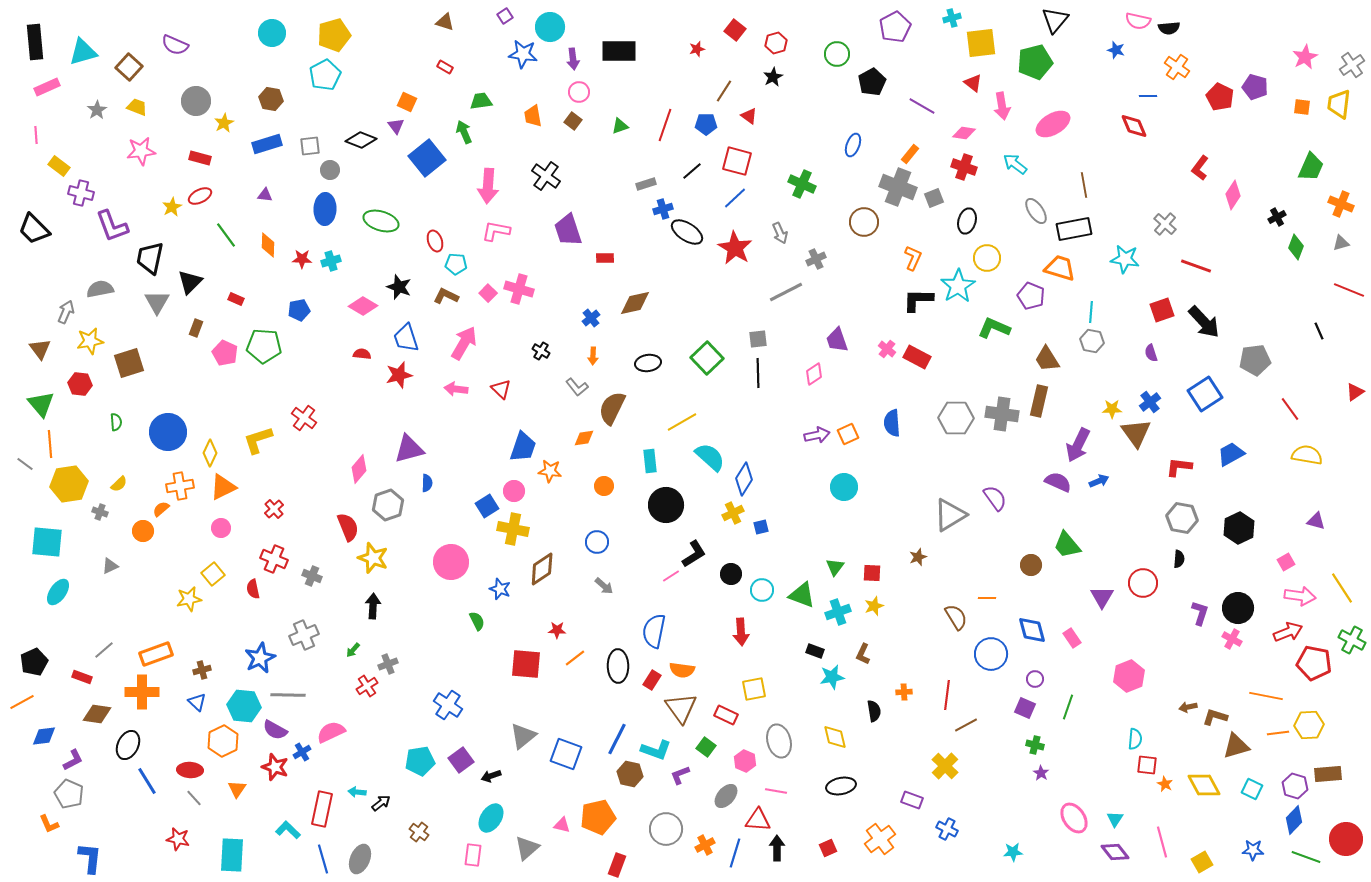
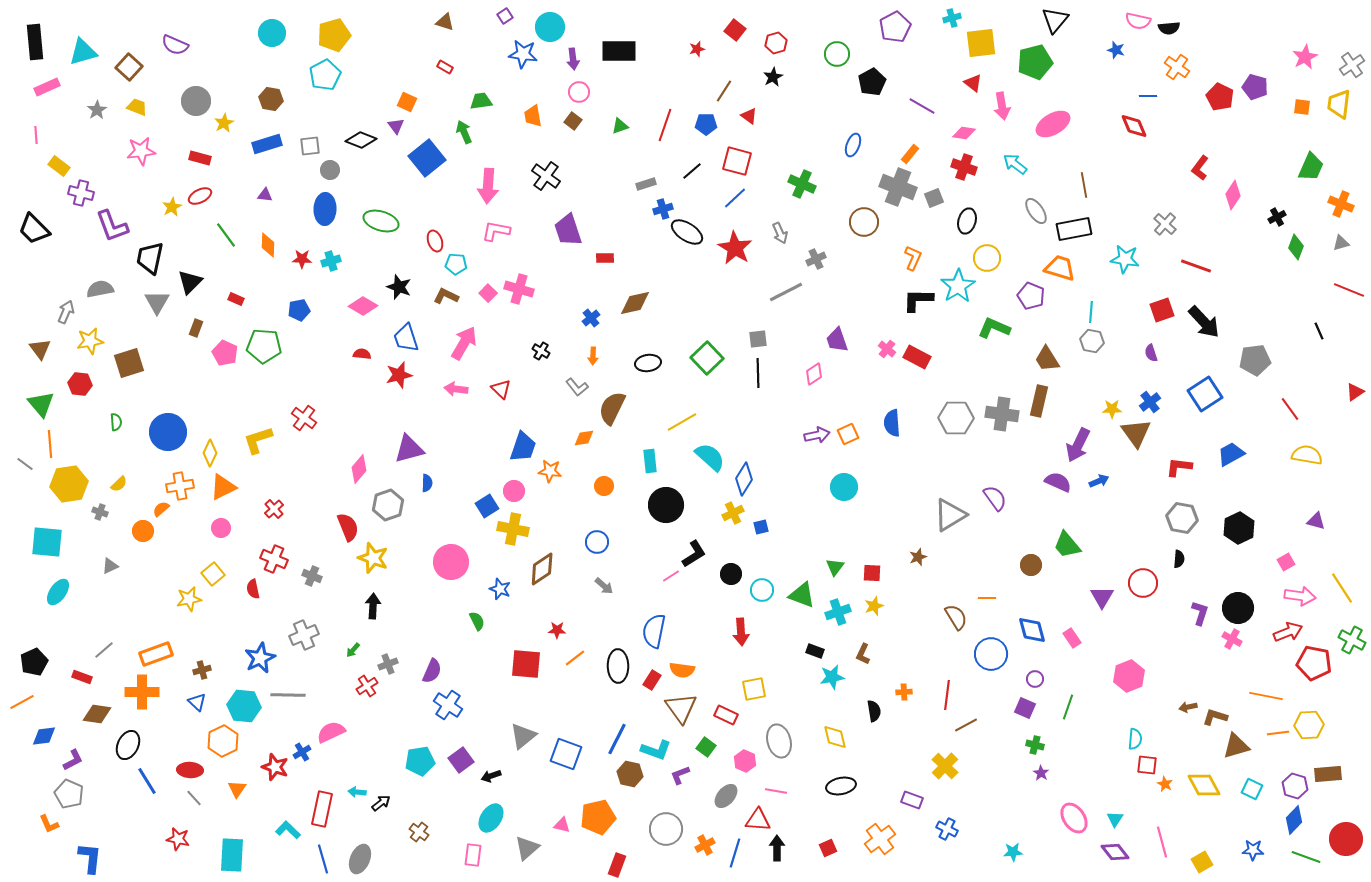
purple semicircle at (275, 730): moved 157 px right, 59 px up; rotated 95 degrees counterclockwise
